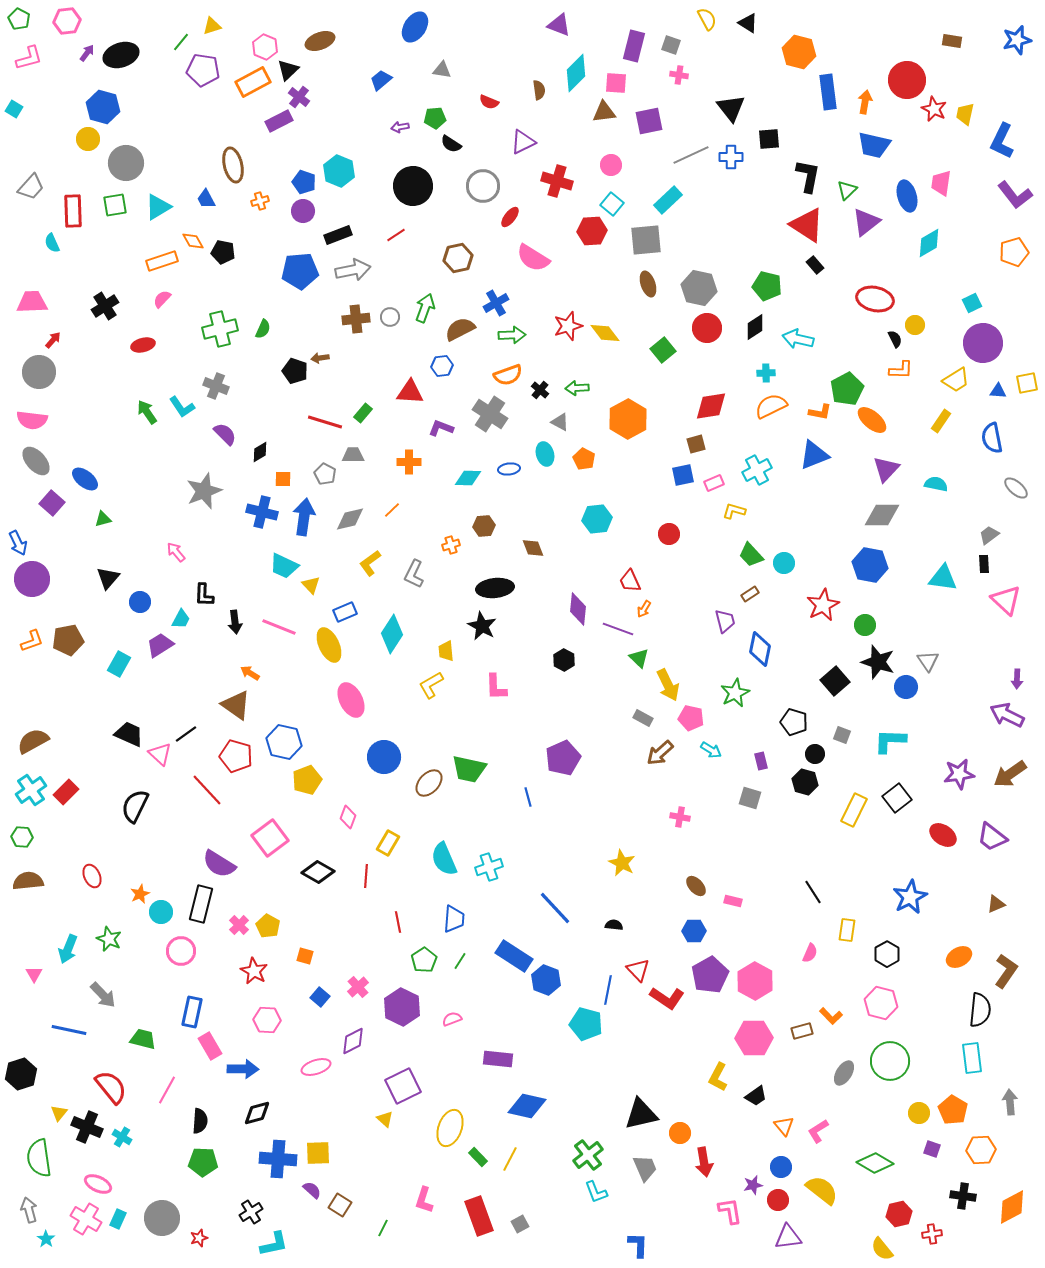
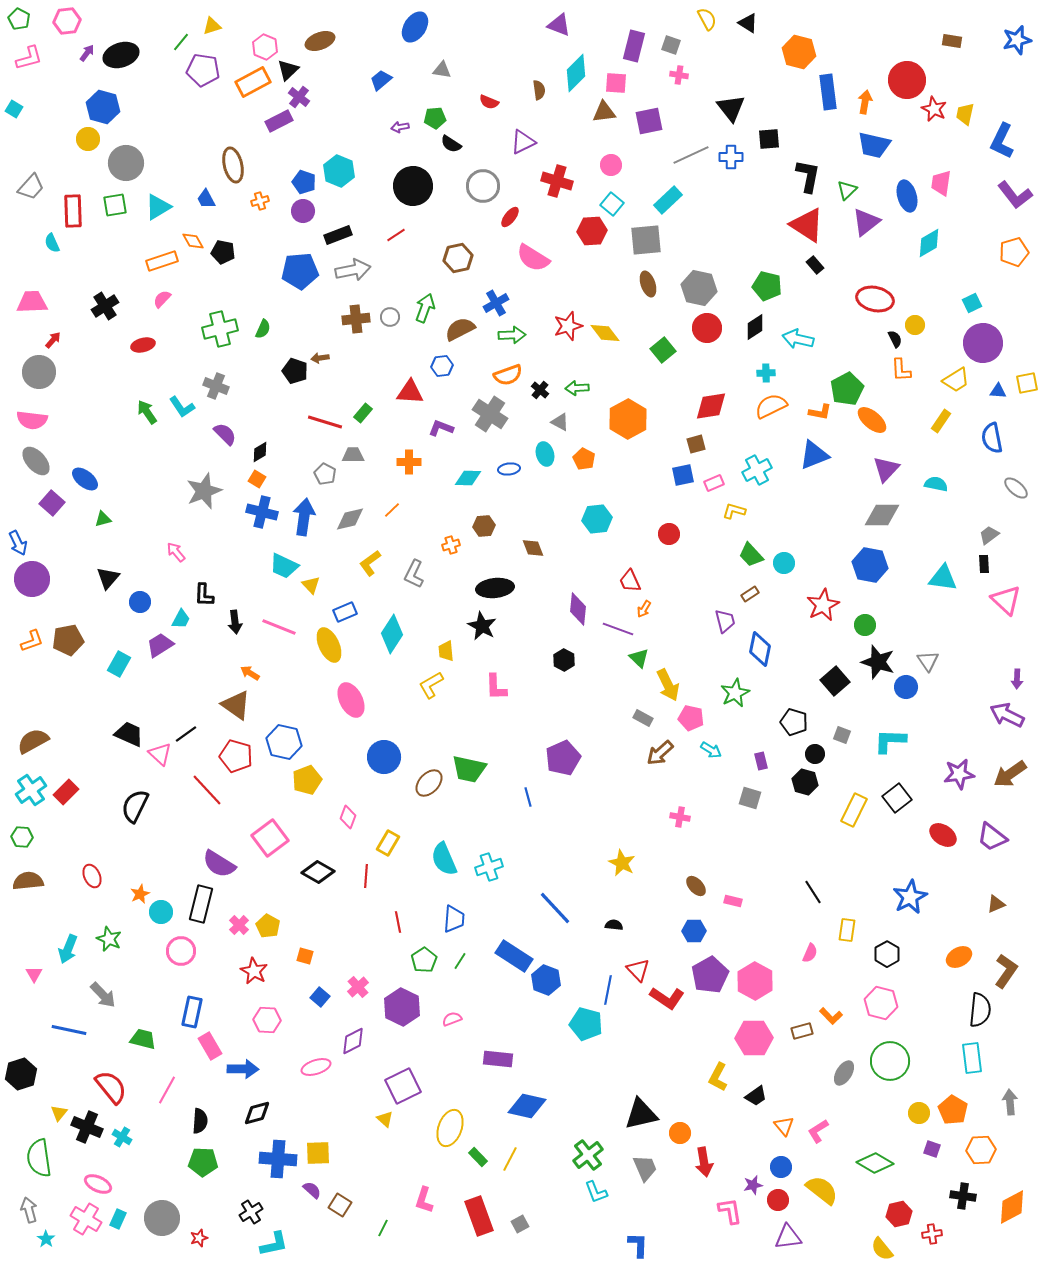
orange L-shape at (901, 370): rotated 85 degrees clockwise
orange square at (283, 479): moved 26 px left; rotated 30 degrees clockwise
